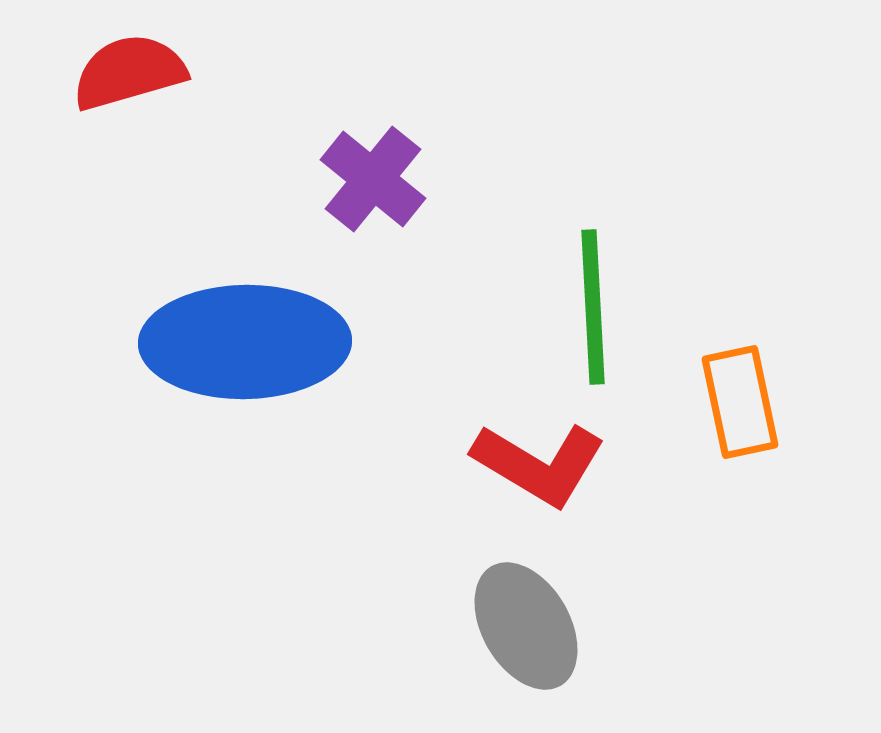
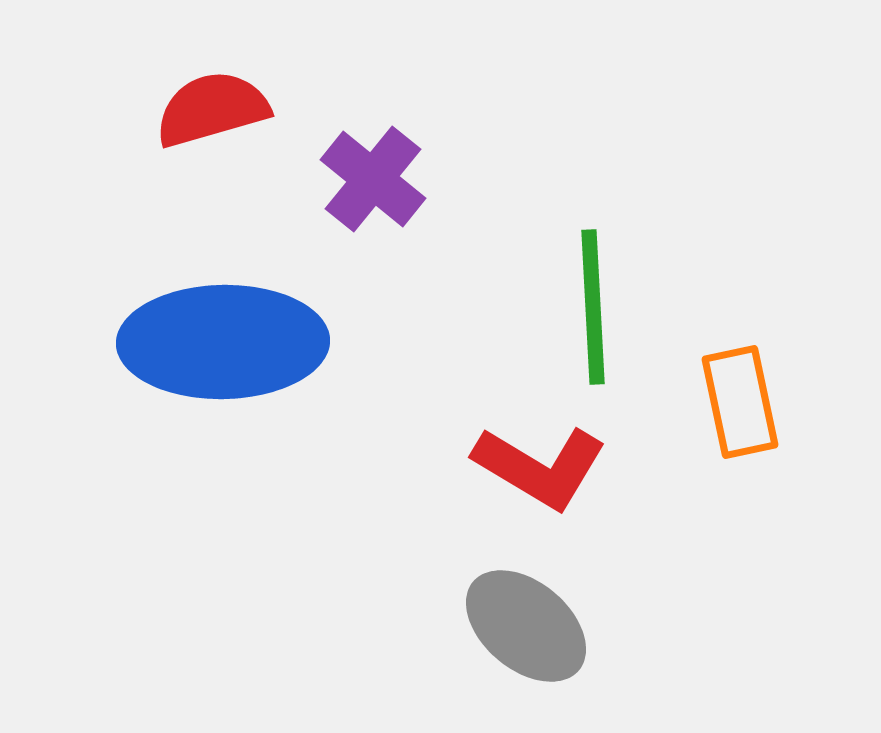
red semicircle: moved 83 px right, 37 px down
blue ellipse: moved 22 px left
red L-shape: moved 1 px right, 3 px down
gray ellipse: rotated 20 degrees counterclockwise
